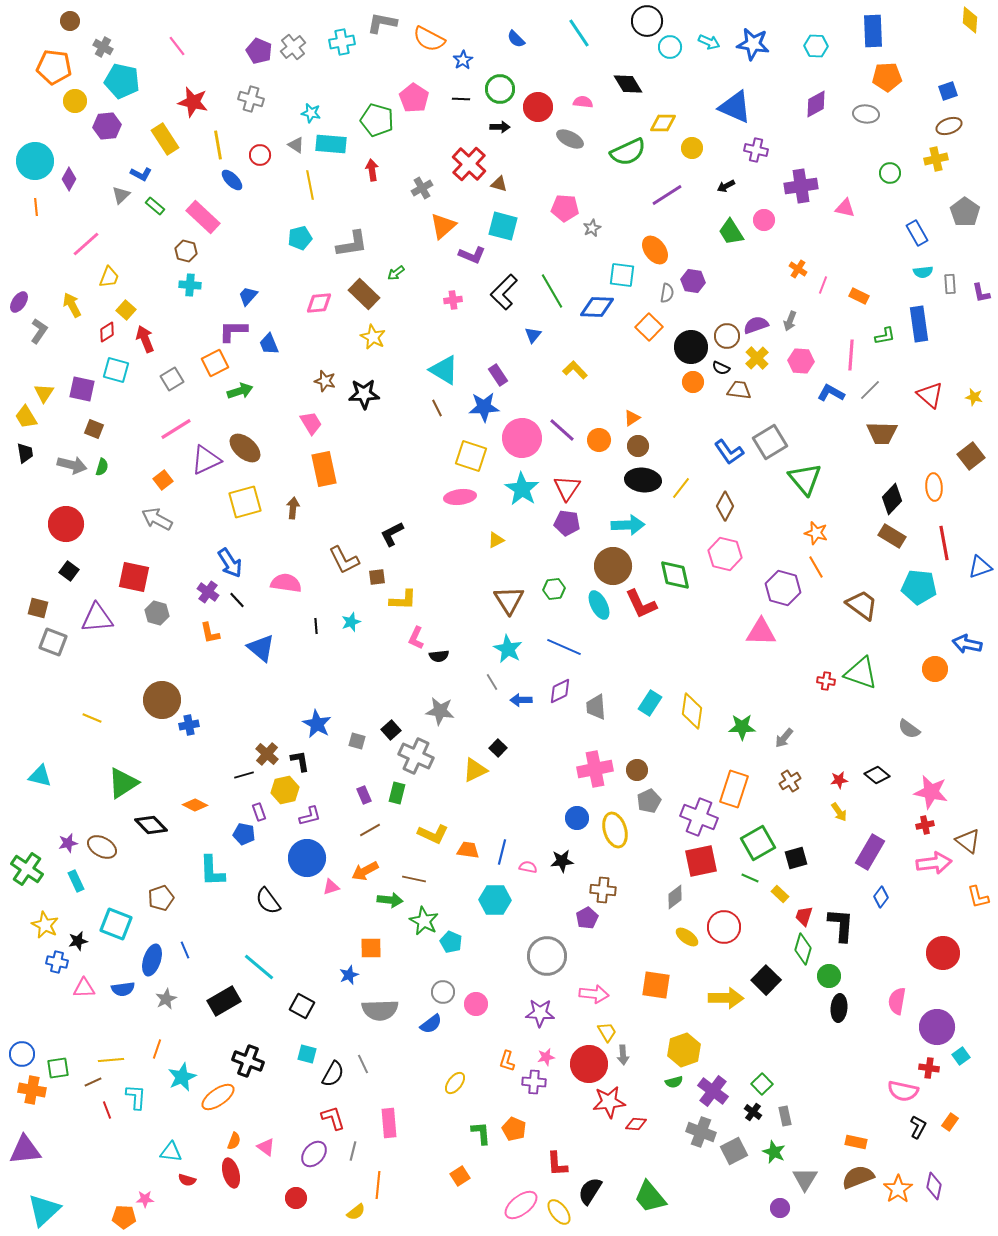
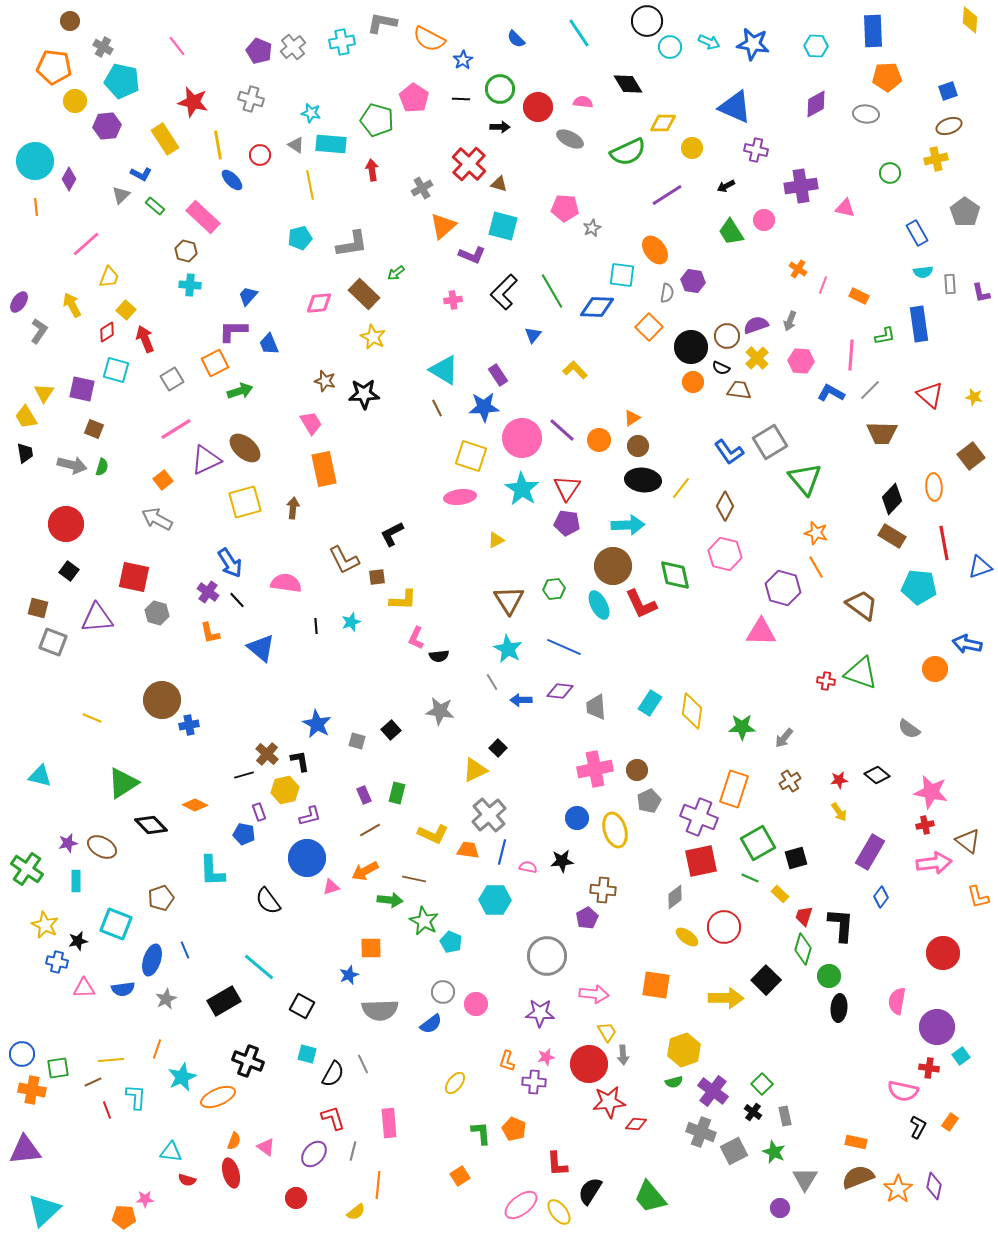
purple diamond at (560, 691): rotated 32 degrees clockwise
gray cross at (416, 756): moved 73 px right, 59 px down; rotated 24 degrees clockwise
cyan rectangle at (76, 881): rotated 25 degrees clockwise
orange ellipse at (218, 1097): rotated 12 degrees clockwise
